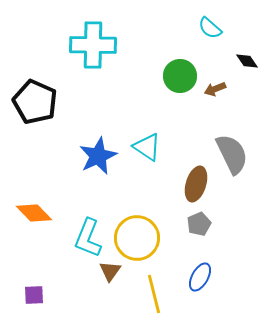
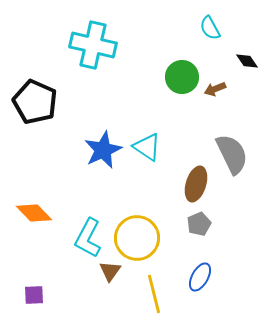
cyan semicircle: rotated 20 degrees clockwise
cyan cross: rotated 12 degrees clockwise
green circle: moved 2 px right, 1 px down
blue star: moved 5 px right, 6 px up
cyan L-shape: rotated 6 degrees clockwise
